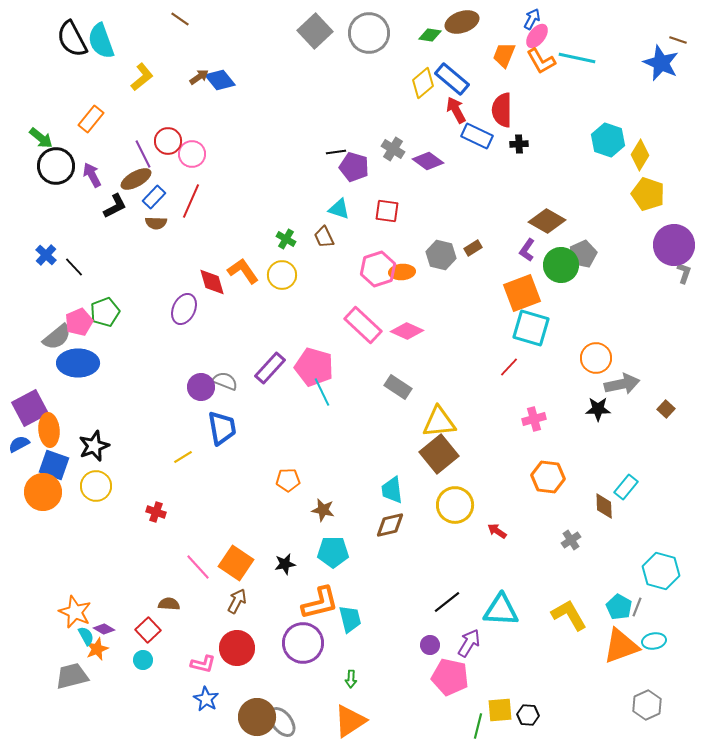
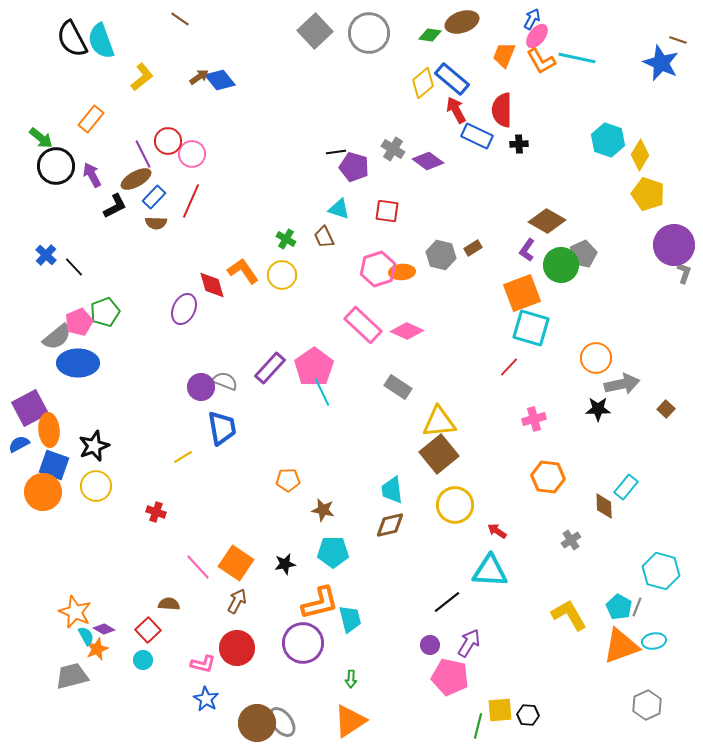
red diamond at (212, 282): moved 3 px down
pink pentagon at (314, 367): rotated 21 degrees clockwise
cyan triangle at (501, 610): moved 11 px left, 39 px up
brown circle at (257, 717): moved 6 px down
